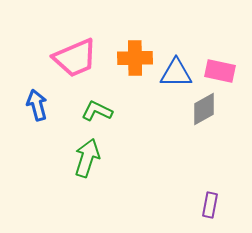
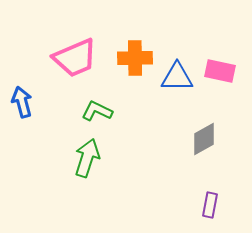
blue triangle: moved 1 px right, 4 px down
blue arrow: moved 15 px left, 3 px up
gray diamond: moved 30 px down
